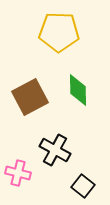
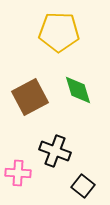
green diamond: rotated 16 degrees counterclockwise
black cross: moved 1 px down; rotated 8 degrees counterclockwise
pink cross: rotated 10 degrees counterclockwise
